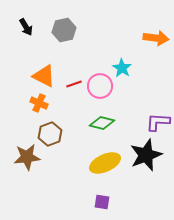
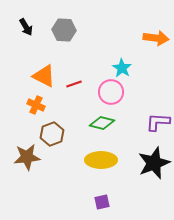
gray hexagon: rotated 15 degrees clockwise
pink circle: moved 11 px right, 6 px down
orange cross: moved 3 px left, 2 px down
brown hexagon: moved 2 px right
black star: moved 8 px right, 8 px down
yellow ellipse: moved 4 px left, 3 px up; rotated 24 degrees clockwise
purple square: rotated 21 degrees counterclockwise
